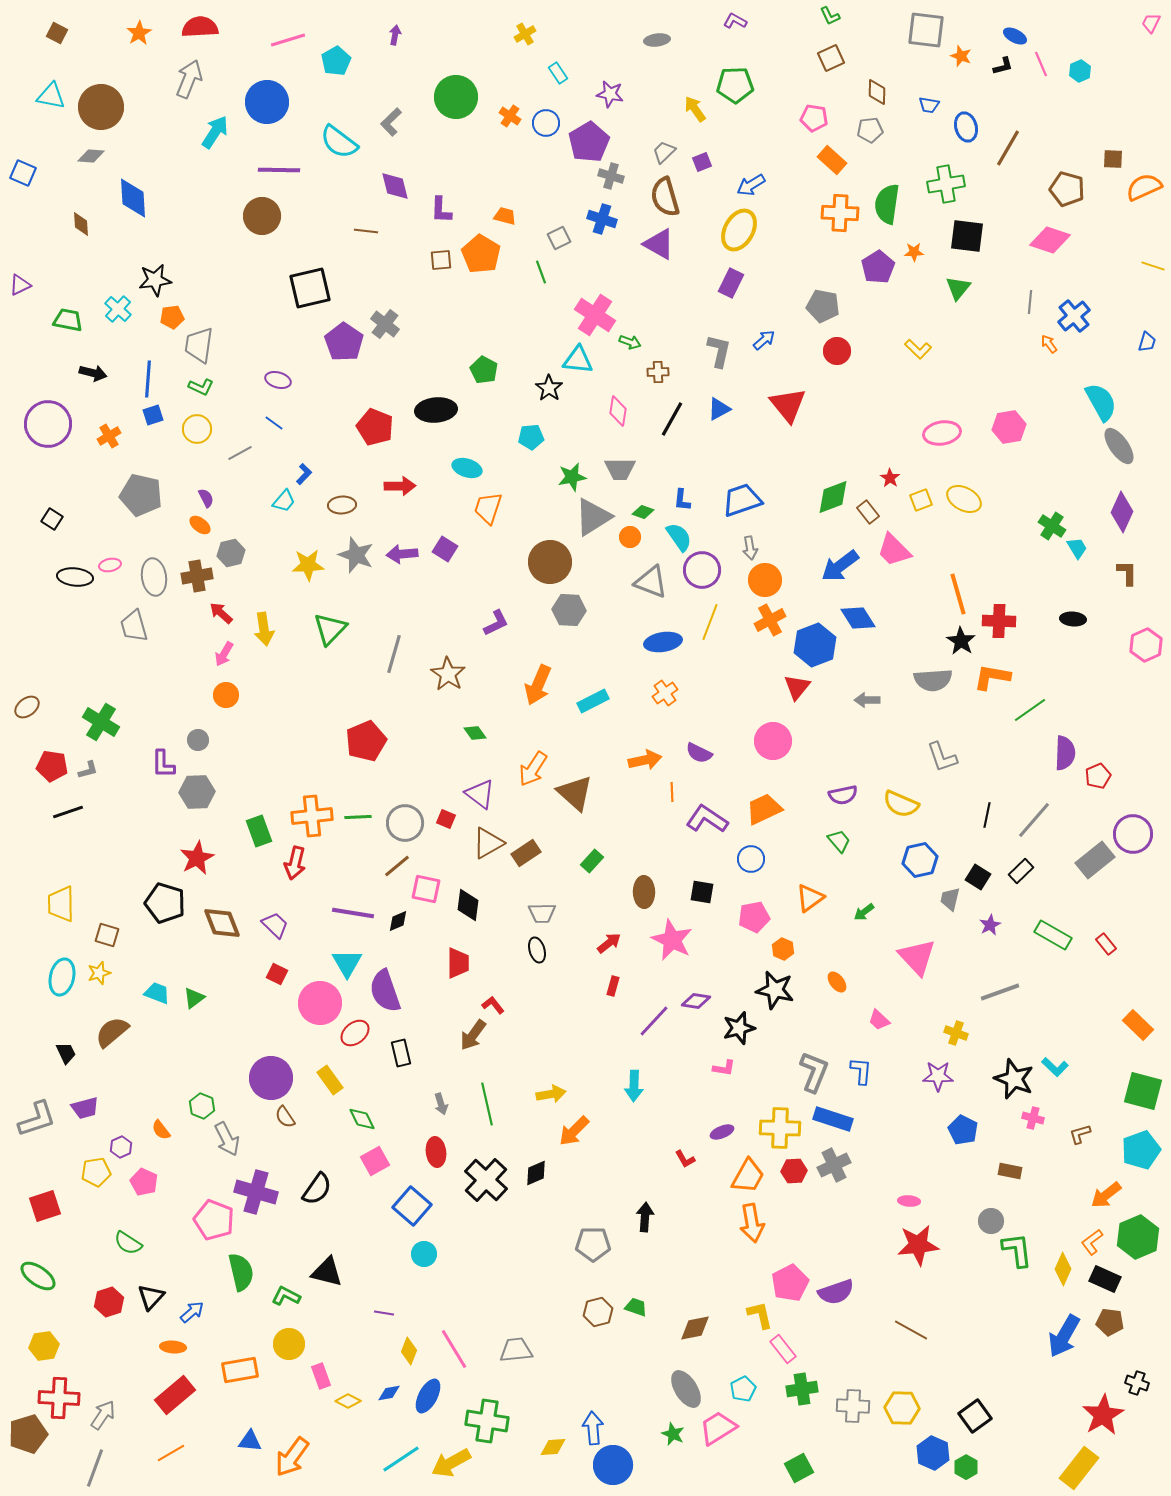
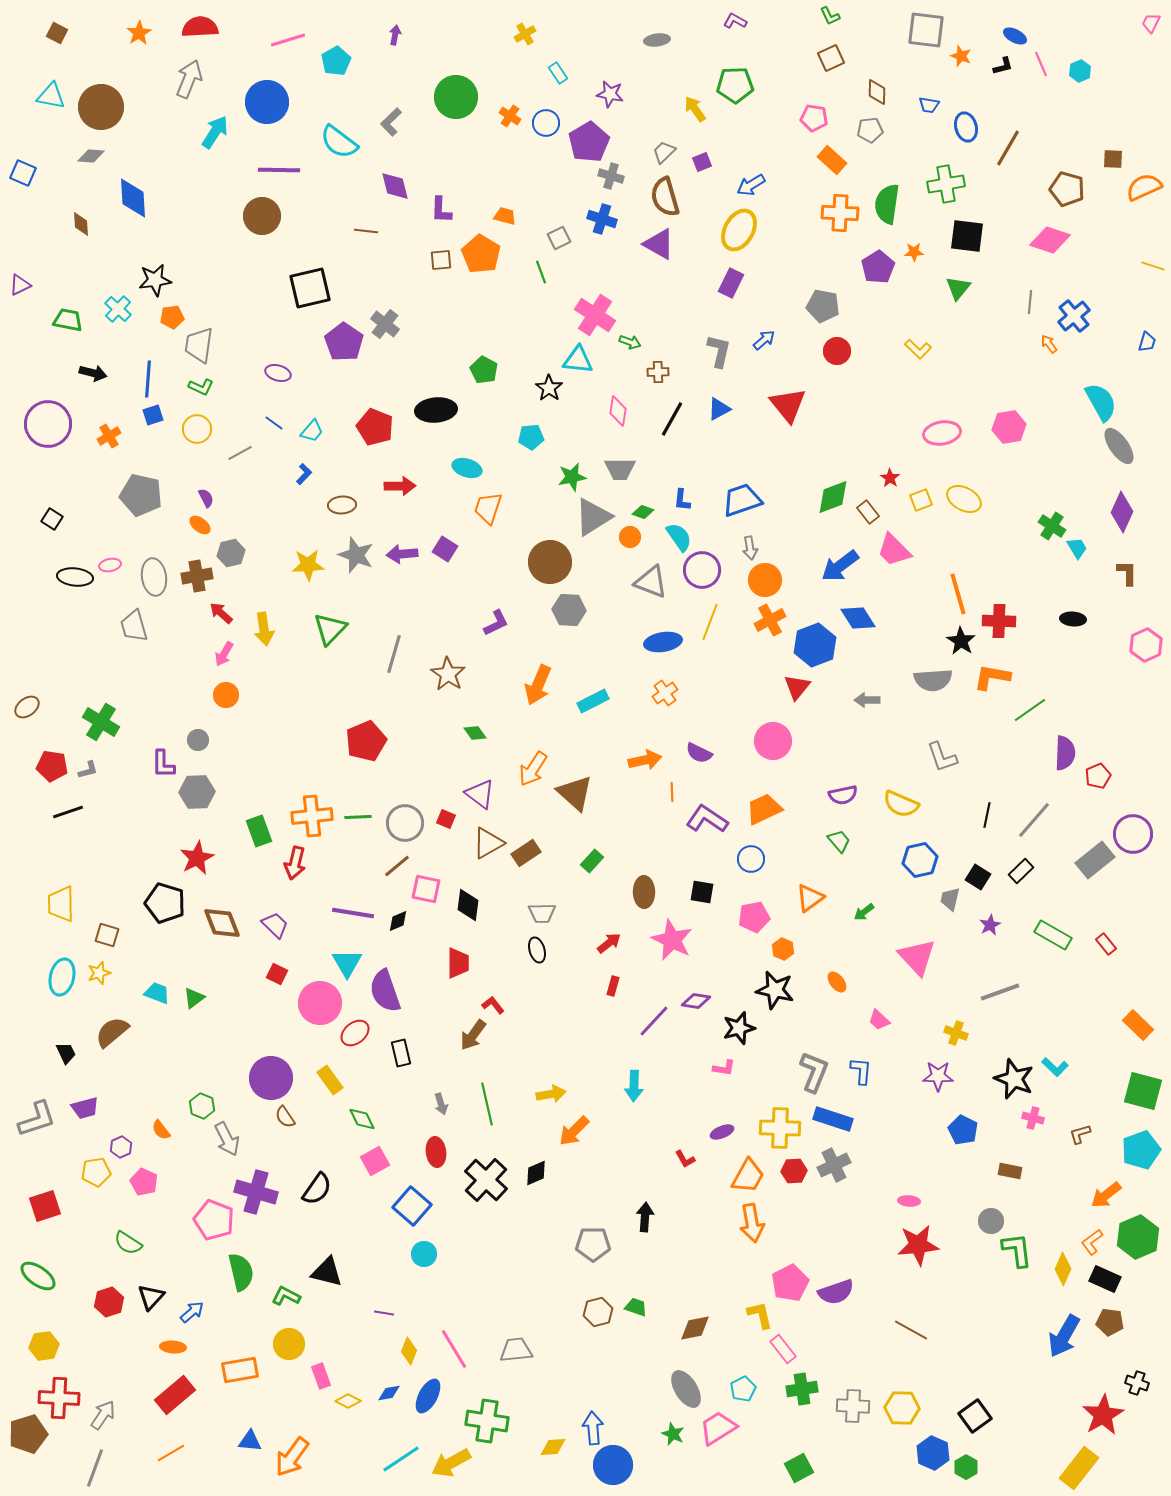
purple ellipse at (278, 380): moved 7 px up
cyan trapezoid at (284, 501): moved 28 px right, 70 px up
